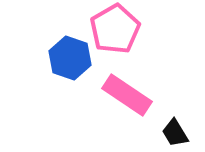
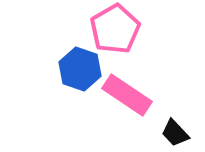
blue hexagon: moved 10 px right, 11 px down
black trapezoid: rotated 12 degrees counterclockwise
